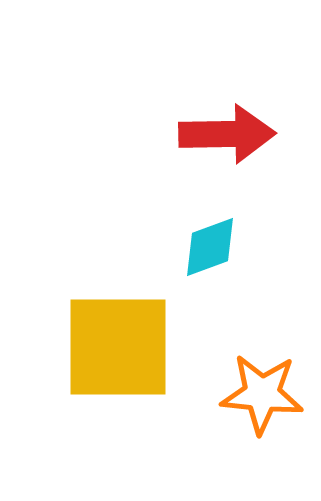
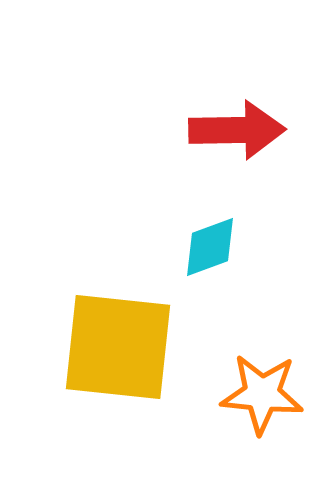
red arrow: moved 10 px right, 4 px up
yellow square: rotated 6 degrees clockwise
